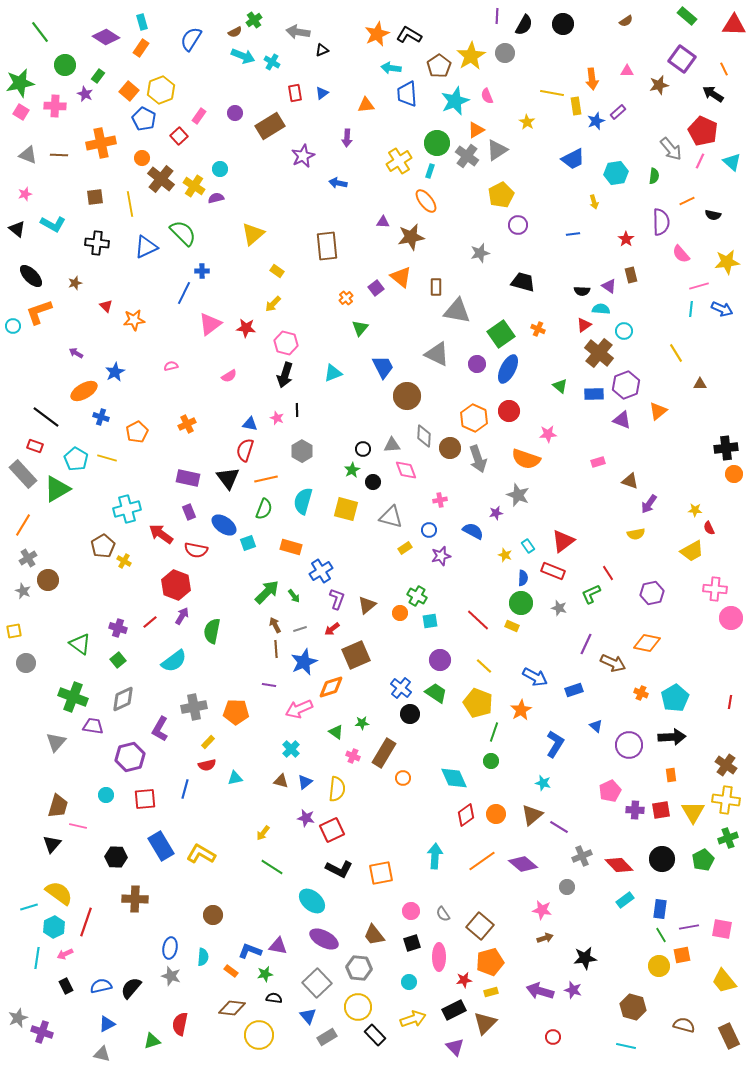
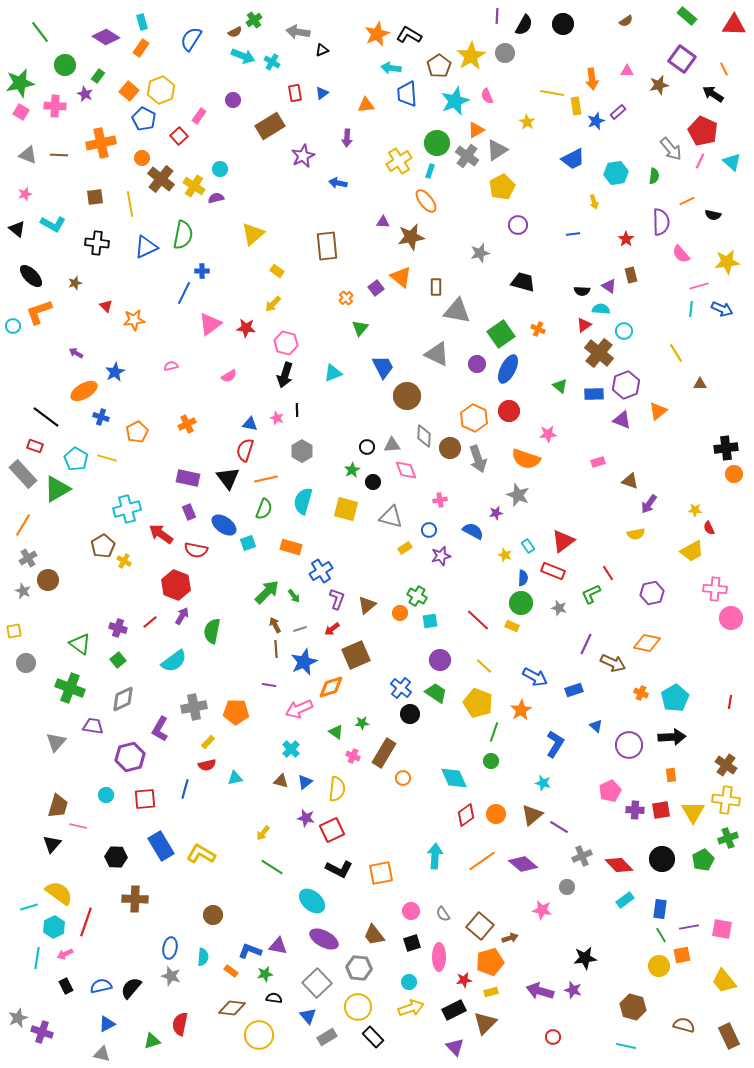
purple circle at (235, 113): moved 2 px left, 13 px up
yellow pentagon at (501, 195): moved 1 px right, 8 px up
green semicircle at (183, 233): moved 2 px down; rotated 56 degrees clockwise
black circle at (363, 449): moved 4 px right, 2 px up
green cross at (73, 697): moved 3 px left, 9 px up
brown arrow at (545, 938): moved 35 px left
yellow arrow at (413, 1019): moved 2 px left, 11 px up
black rectangle at (375, 1035): moved 2 px left, 2 px down
